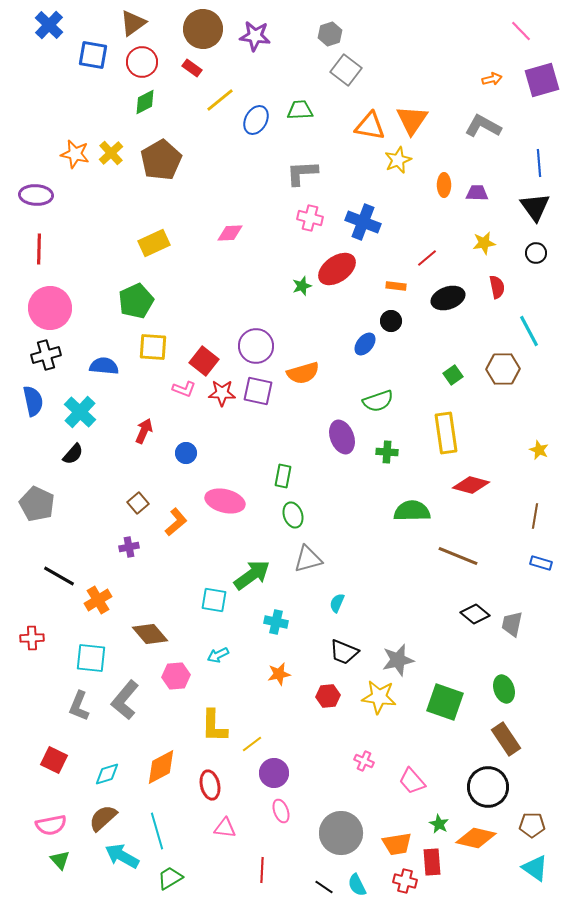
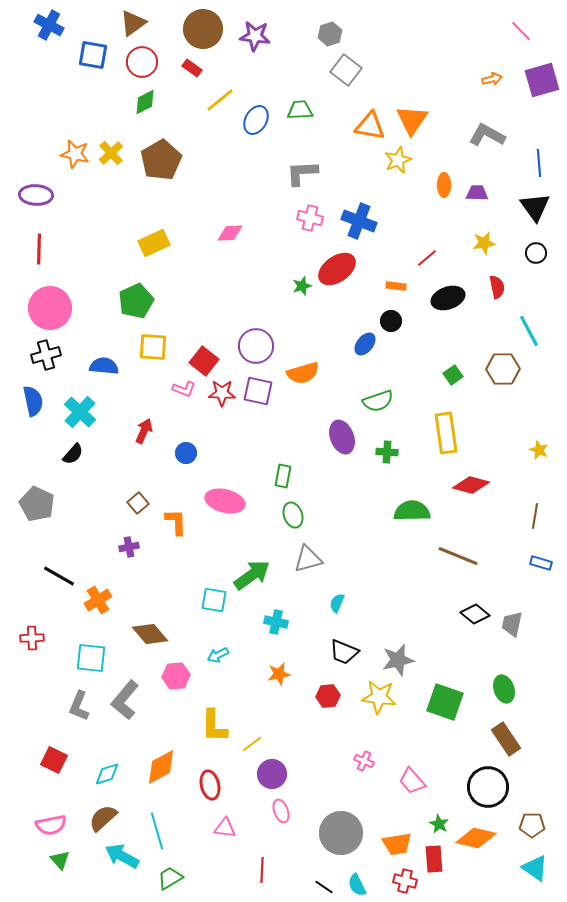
blue cross at (49, 25): rotated 16 degrees counterclockwise
gray L-shape at (483, 126): moved 4 px right, 9 px down
blue cross at (363, 222): moved 4 px left, 1 px up
orange L-shape at (176, 522): rotated 52 degrees counterclockwise
purple circle at (274, 773): moved 2 px left, 1 px down
red rectangle at (432, 862): moved 2 px right, 3 px up
